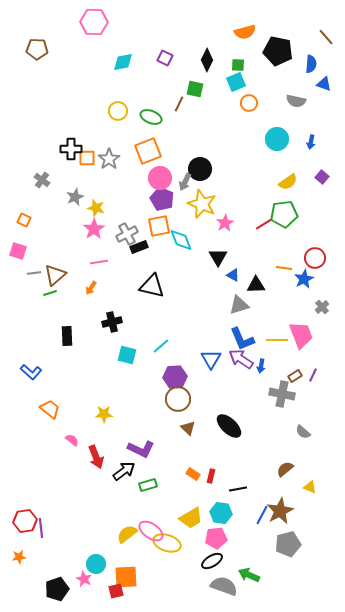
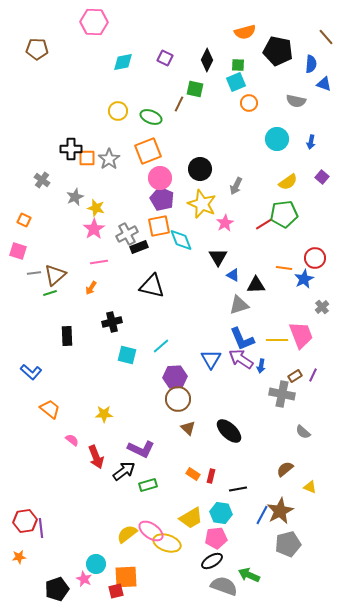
gray arrow at (185, 182): moved 51 px right, 4 px down
black ellipse at (229, 426): moved 5 px down
